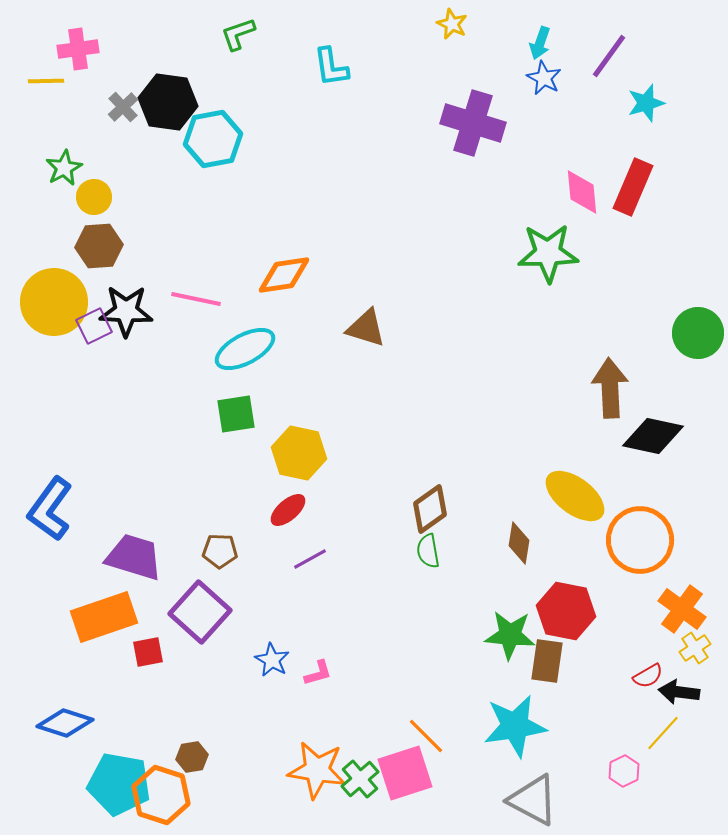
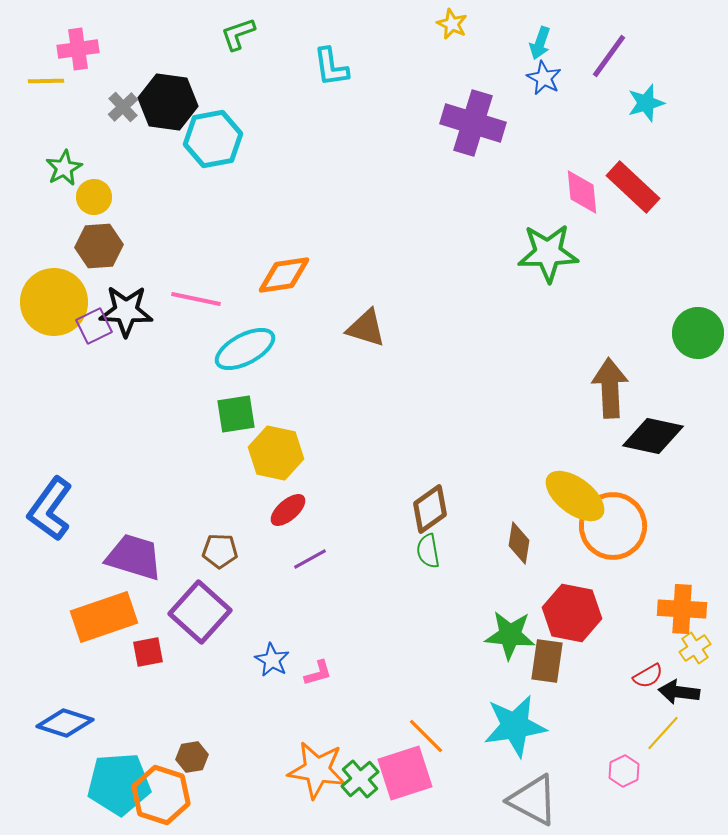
red rectangle at (633, 187): rotated 70 degrees counterclockwise
yellow hexagon at (299, 453): moved 23 px left
orange circle at (640, 540): moved 27 px left, 14 px up
orange cross at (682, 609): rotated 33 degrees counterclockwise
red hexagon at (566, 611): moved 6 px right, 2 px down
cyan pentagon at (119, 784): rotated 14 degrees counterclockwise
